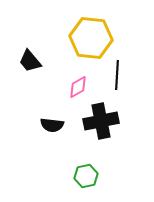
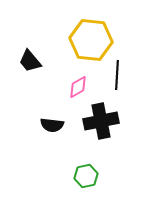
yellow hexagon: moved 2 px down
